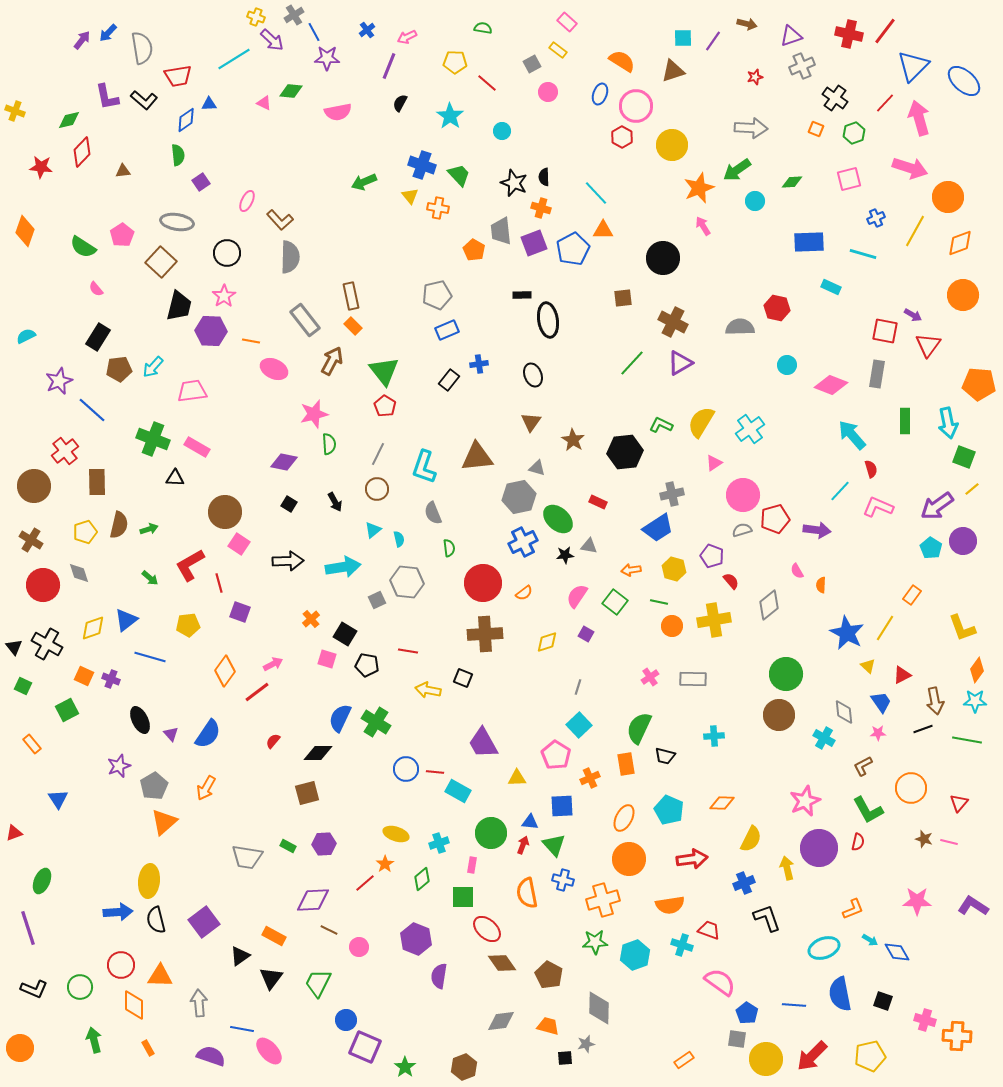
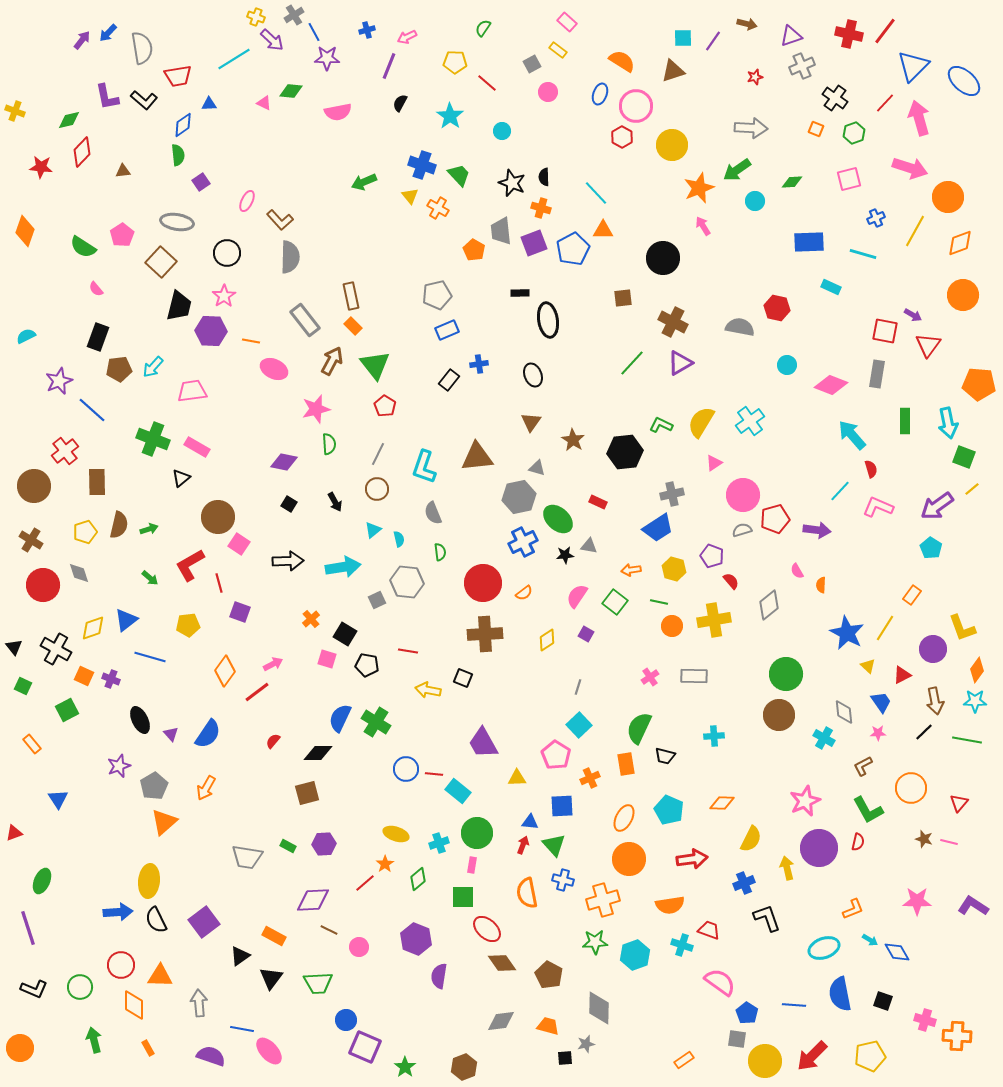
green semicircle at (483, 28): rotated 66 degrees counterclockwise
blue cross at (367, 30): rotated 21 degrees clockwise
blue diamond at (186, 120): moved 3 px left, 5 px down
black star at (514, 183): moved 2 px left
orange cross at (438, 208): rotated 20 degrees clockwise
black rectangle at (522, 295): moved 2 px left, 2 px up
gray semicircle at (740, 327): rotated 12 degrees clockwise
black rectangle at (98, 337): rotated 12 degrees counterclockwise
green triangle at (384, 371): moved 9 px left, 6 px up
pink star at (314, 414): moved 2 px right, 5 px up
cyan cross at (750, 429): moved 8 px up
black triangle at (175, 478): moved 6 px right; rotated 42 degrees counterclockwise
brown circle at (225, 512): moved 7 px left, 5 px down
purple circle at (963, 541): moved 30 px left, 108 px down
green semicircle at (449, 548): moved 9 px left, 4 px down
yellow diamond at (547, 642): moved 2 px up; rotated 15 degrees counterclockwise
black cross at (47, 644): moved 9 px right, 5 px down
gray rectangle at (693, 679): moved 1 px right, 3 px up
black line at (923, 729): moved 1 px right, 3 px down; rotated 24 degrees counterclockwise
red line at (435, 772): moved 1 px left, 2 px down
cyan rectangle at (458, 791): rotated 10 degrees clockwise
green circle at (491, 833): moved 14 px left
green diamond at (422, 879): moved 4 px left
black semicircle at (156, 920): rotated 12 degrees counterclockwise
green trapezoid at (318, 983): rotated 120 degrees counterclockwise
yellow circle at (766, 1059): moved 1 px left, 2 px down
